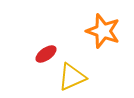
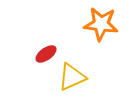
orange star: moved 2 px left, 7 px up; rotated 12 degrees counterclockwise
